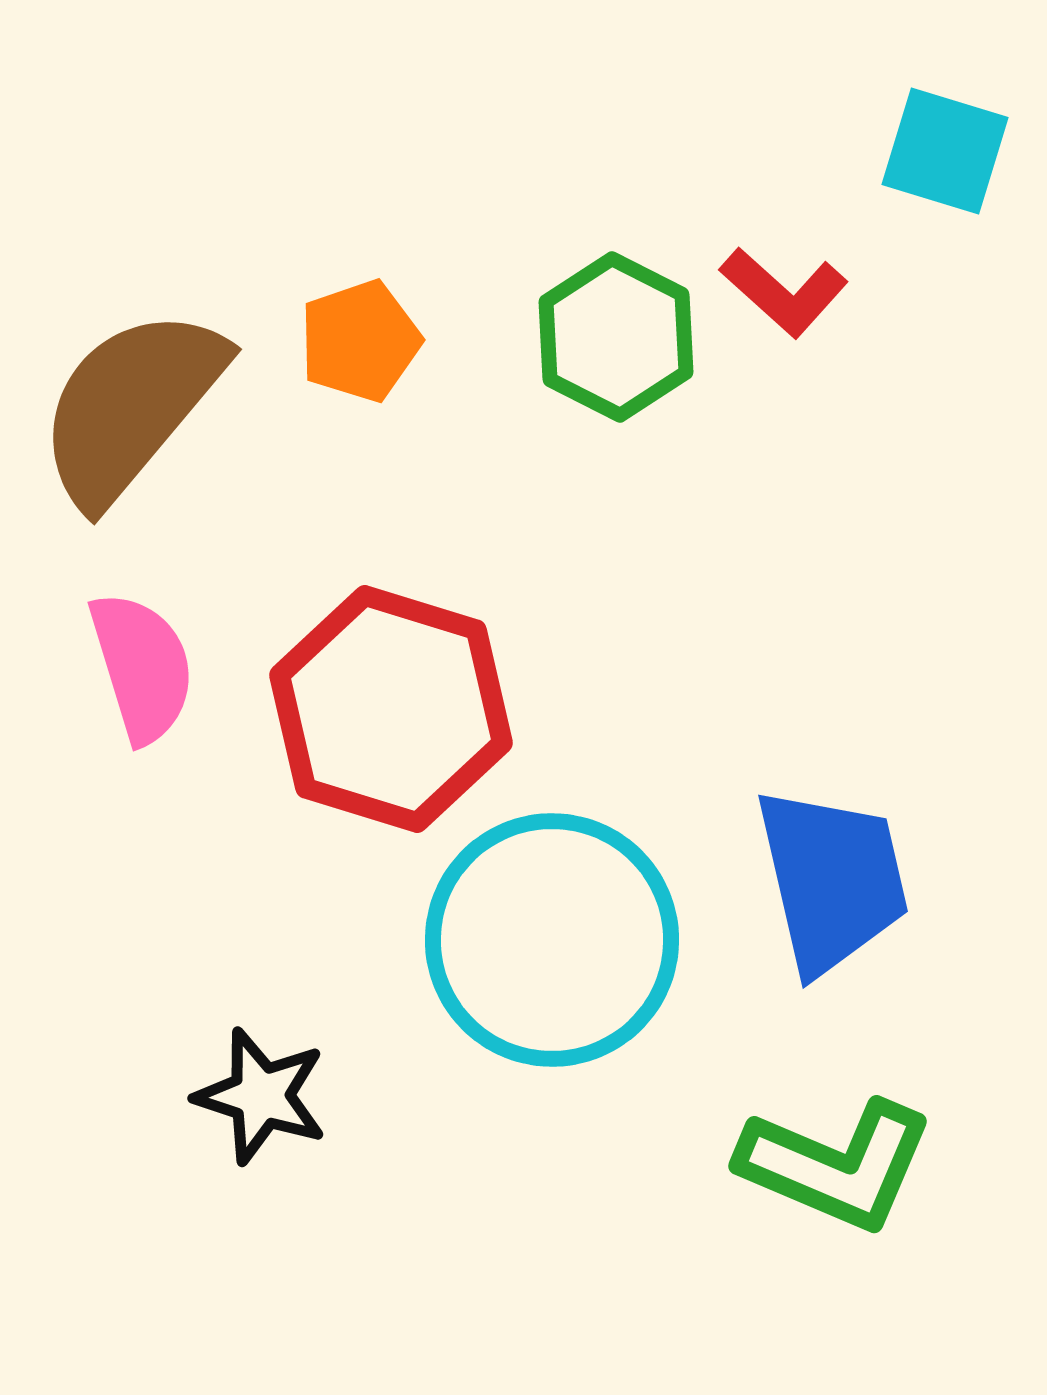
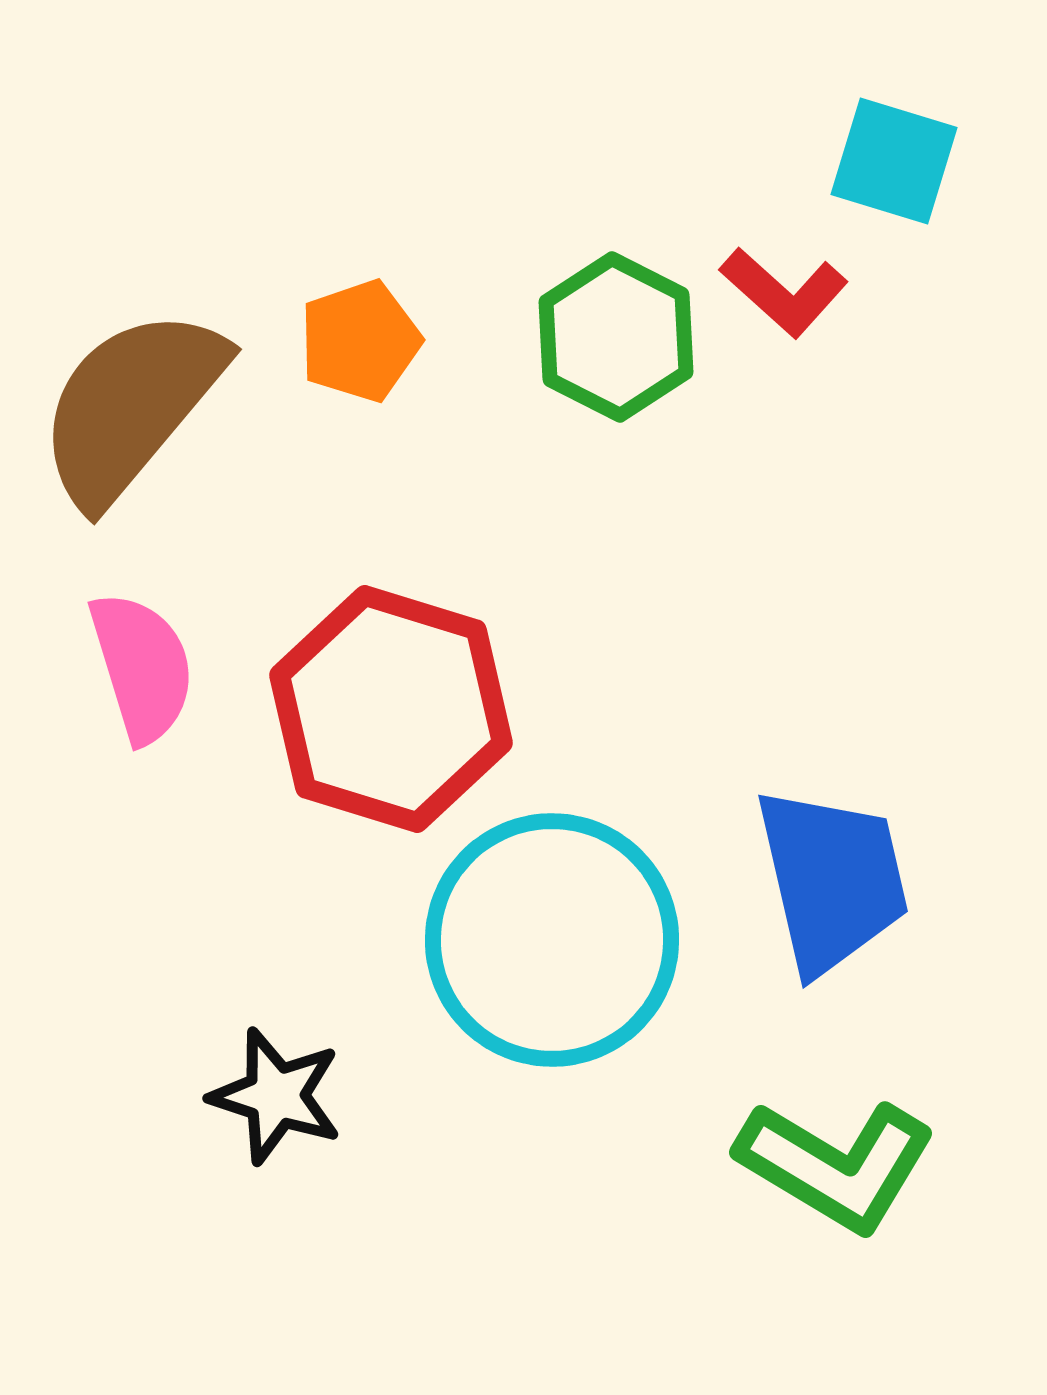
cyan square: moved 51 px left, 10 px down
black star: moved 15 px right
green L-shape: rotated 8 degrees clockwise
